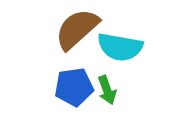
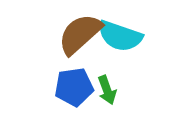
brown semicircle: moved 3 px right, 5 px down
cyan semicircle: moved 11 px up; rotated 9 degrees clockwise
